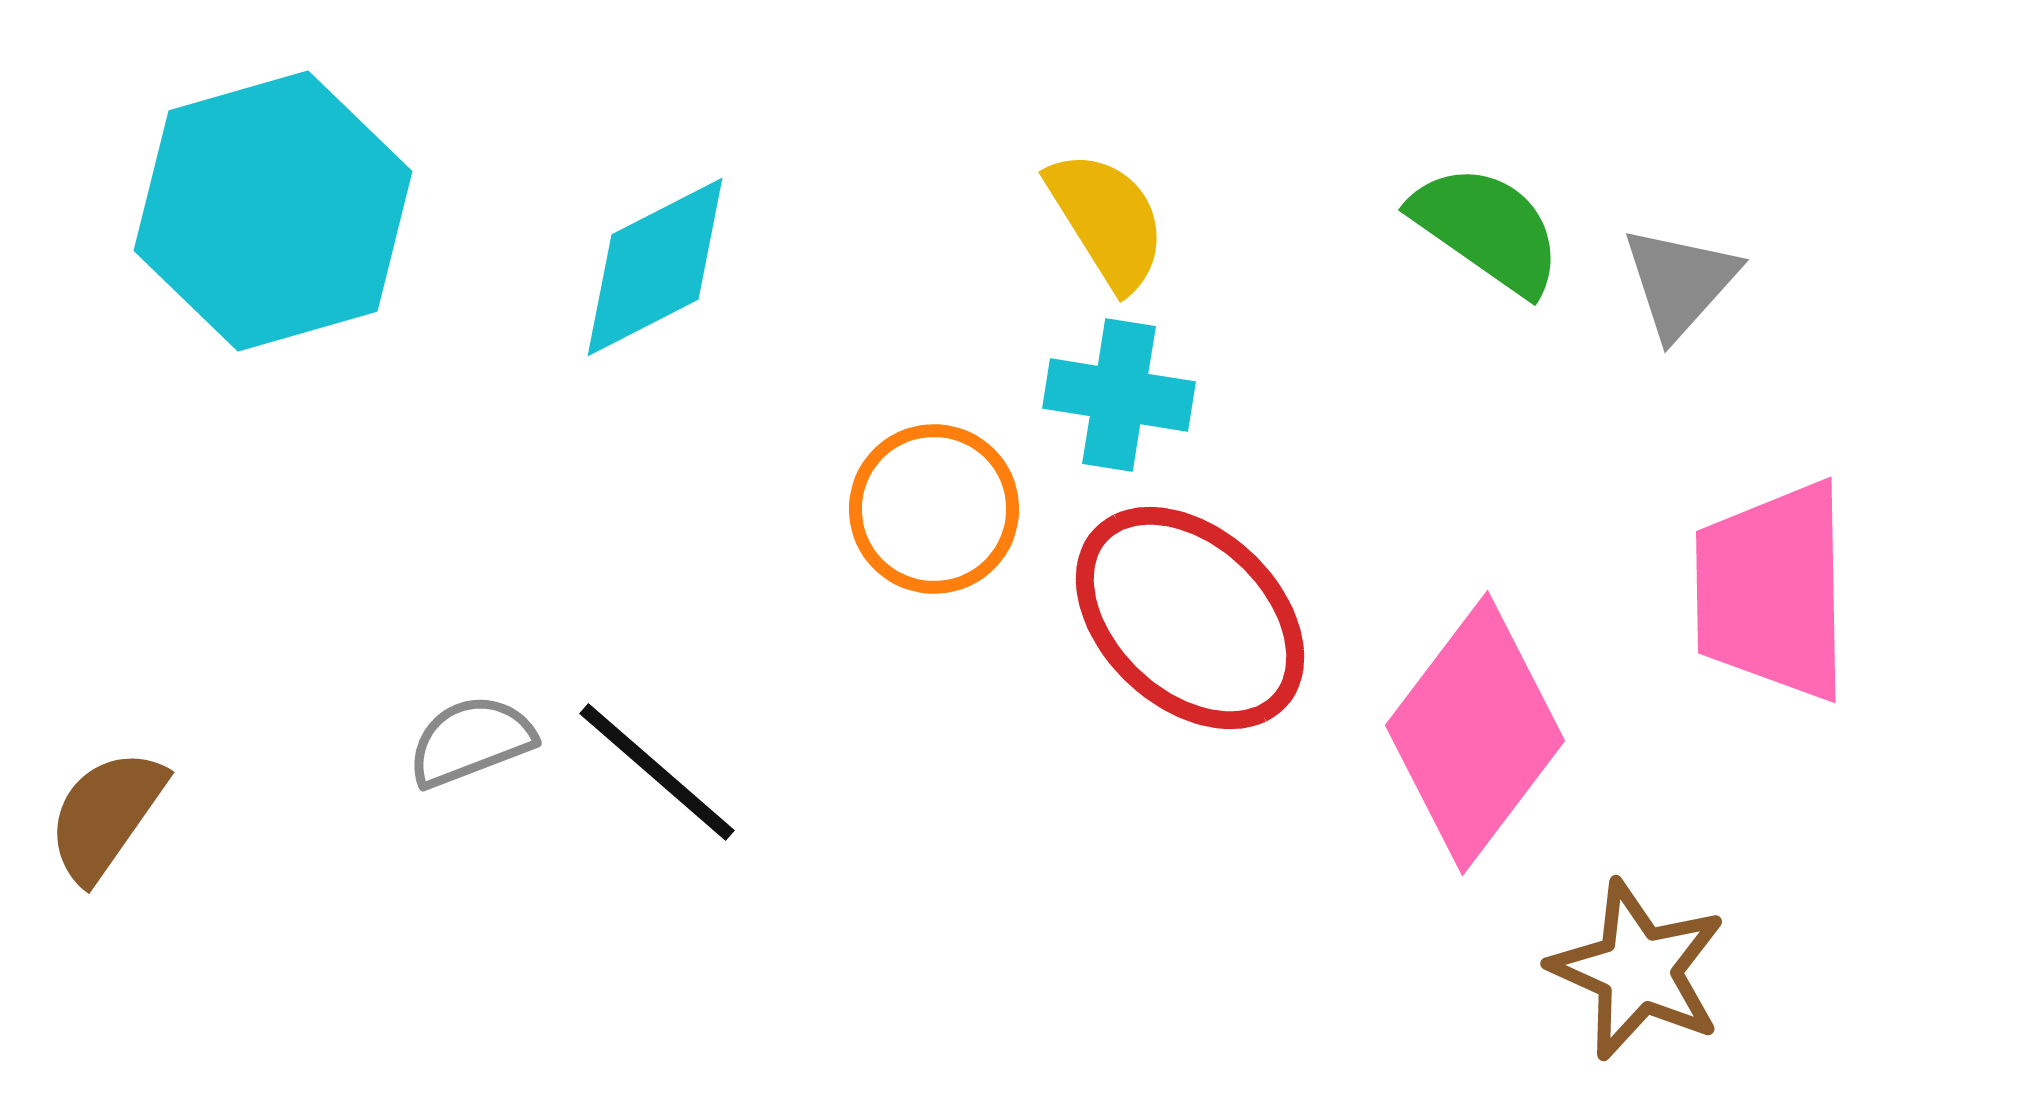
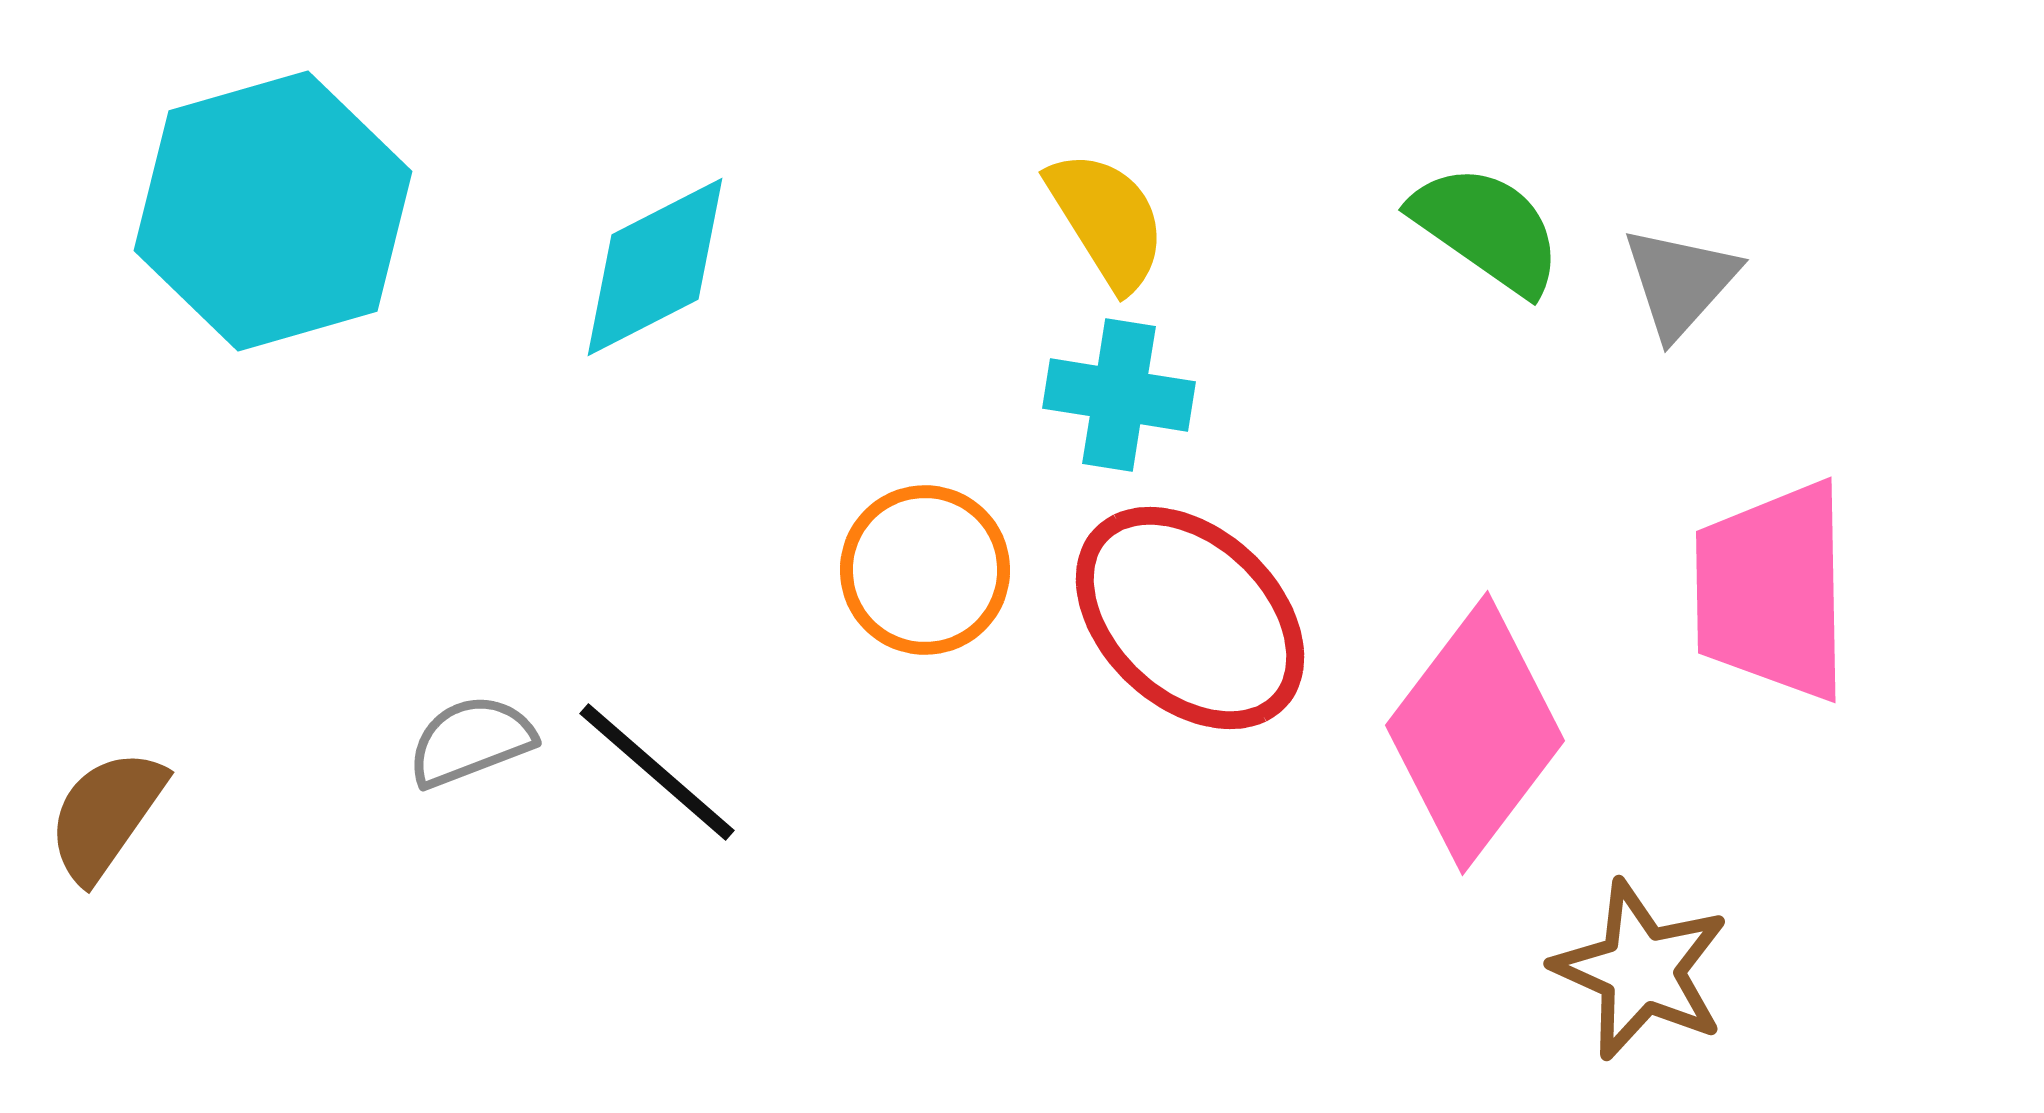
orange circle: moved 9 px left, 61 px down
brown star: moved 3 px right
